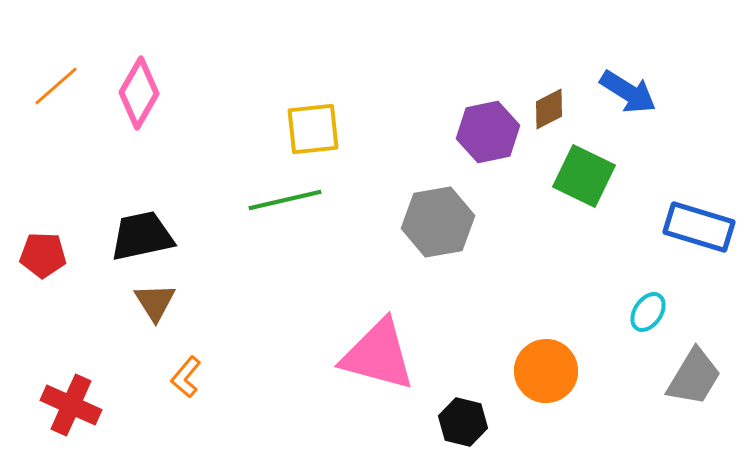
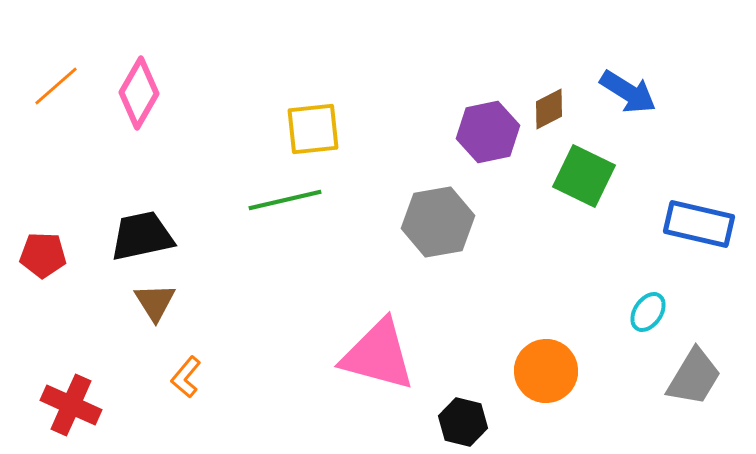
blue rectangle: moved 3 px up; rotated 4 degrees counterclockwise
